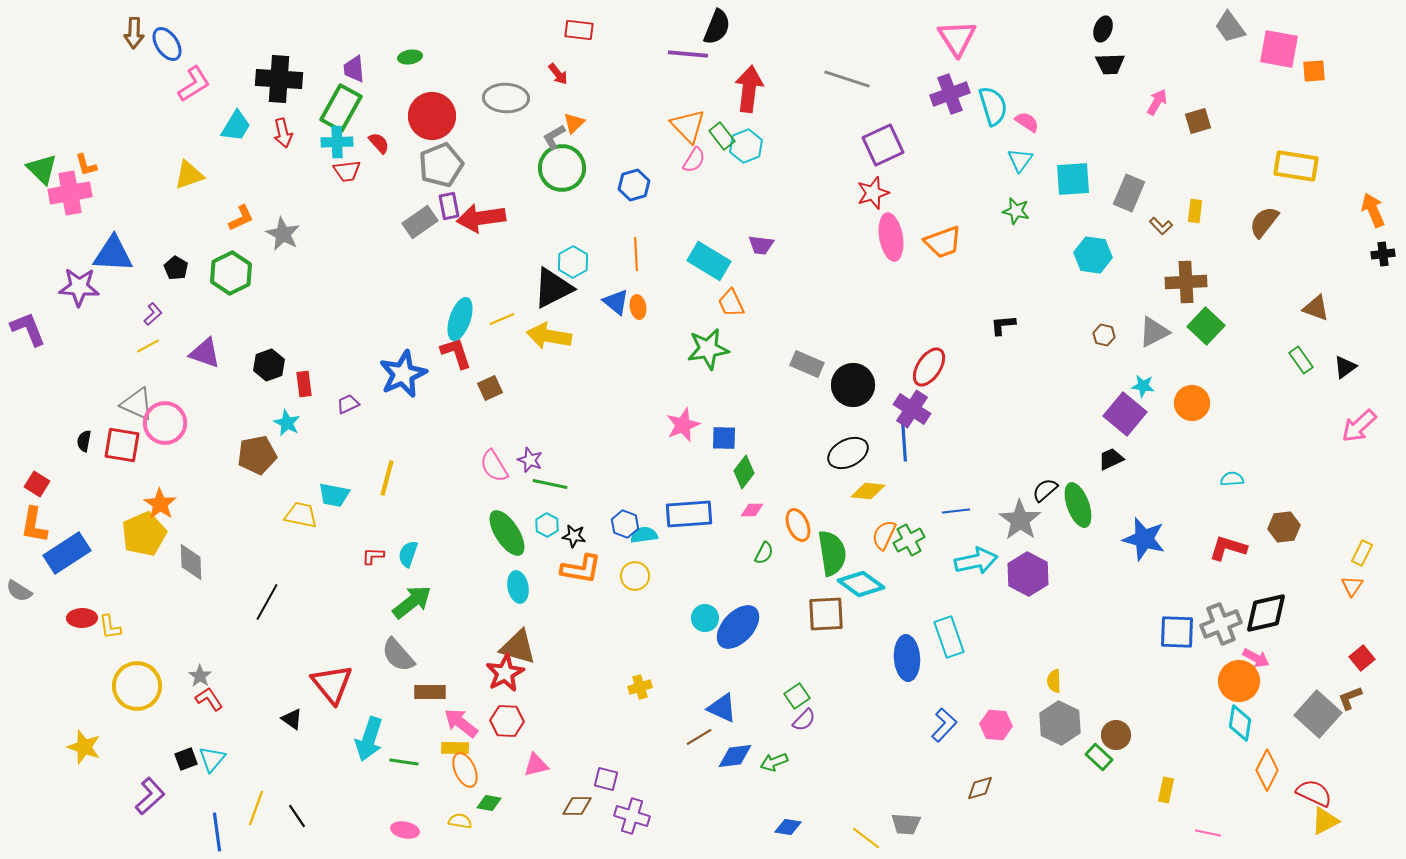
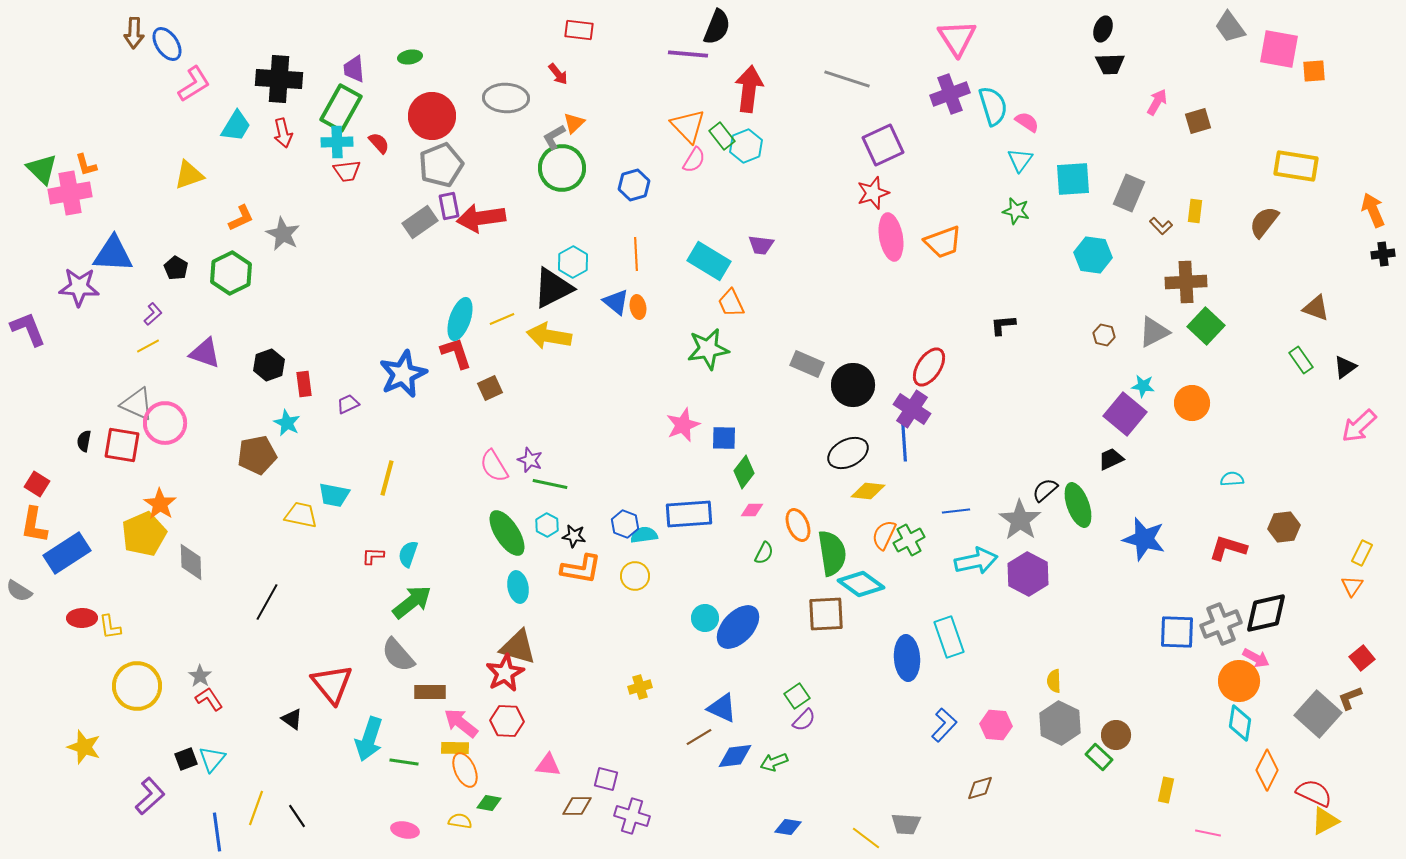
pink triangle at (536, 765): moved 12 px right; rotated 20 degrees clockwise
